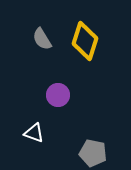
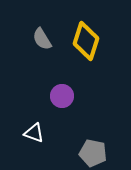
yellow diamond: moved 1 px right
purple circle: moved 4 px right, 1 px down
